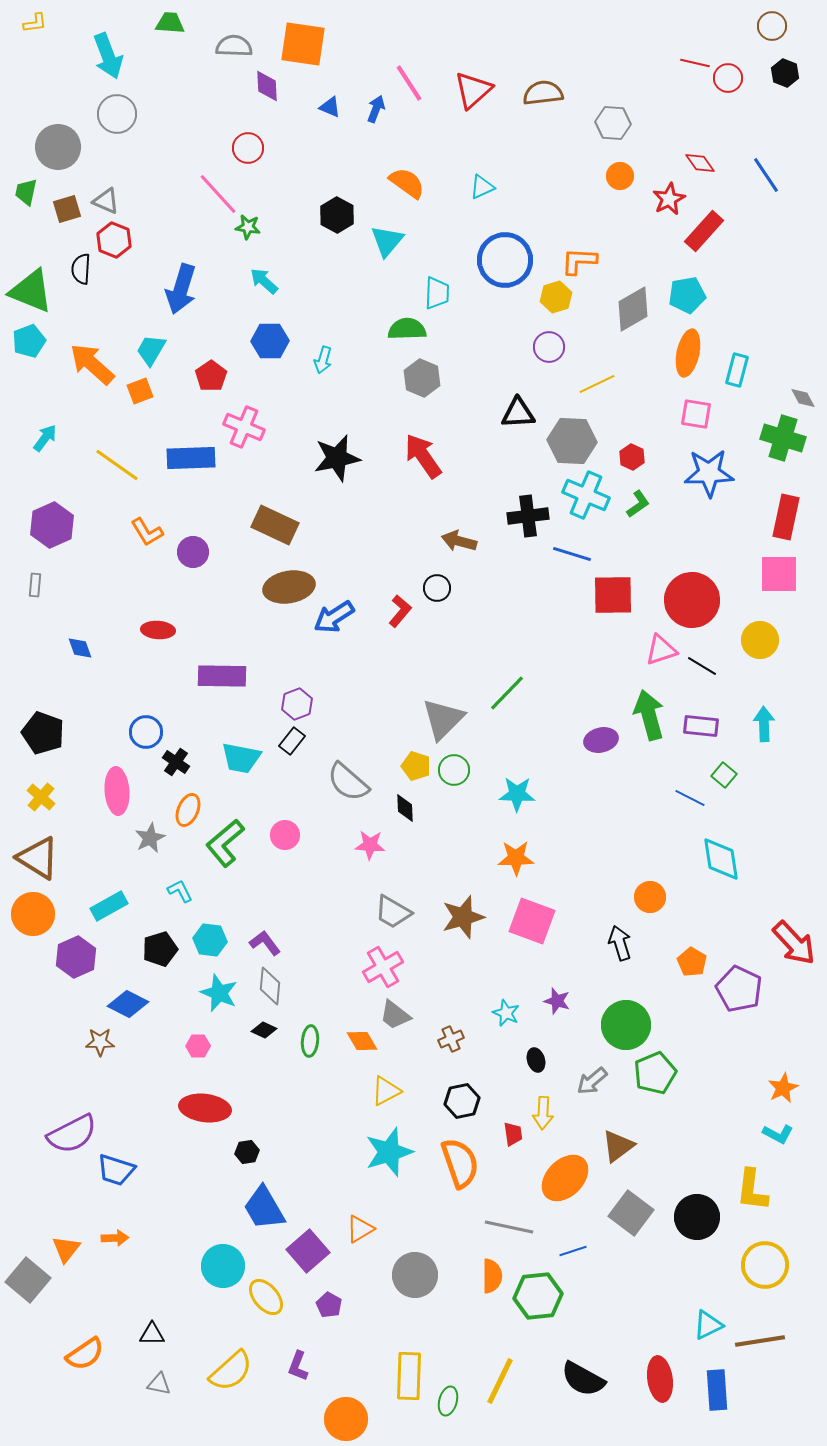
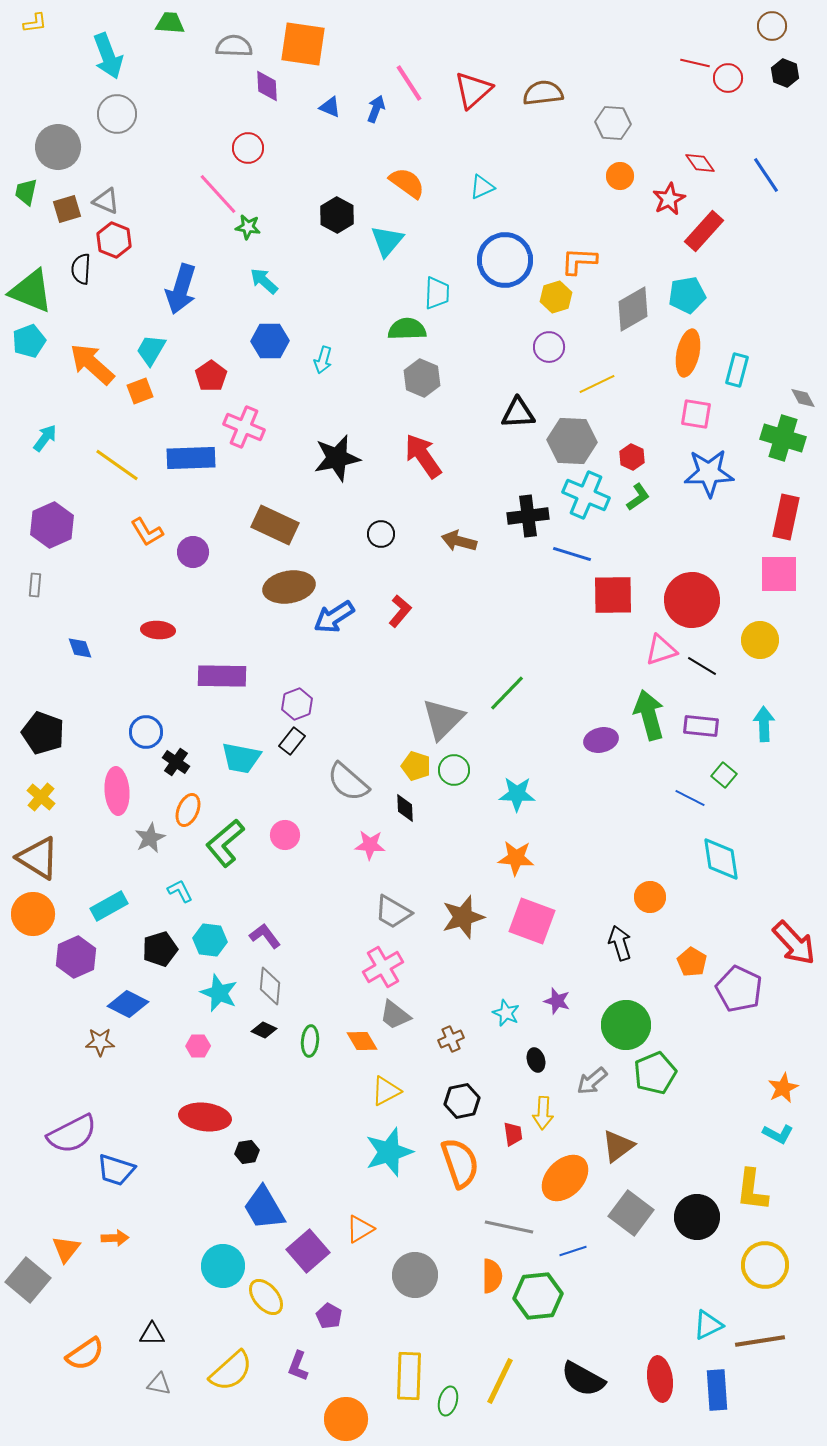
green L-shape at (638, 504): moved 7 px up
black circle at (437, 588): moved 56 px left, 54 px up
orange star at (516, 858): rotated 6 degrees clockwise
purple L-shape at (265, 943): moved 7 px up
red ellipse at (205, 1108): moved 9 px down
purple pentagon at (329, 1305): moved 11 px down
